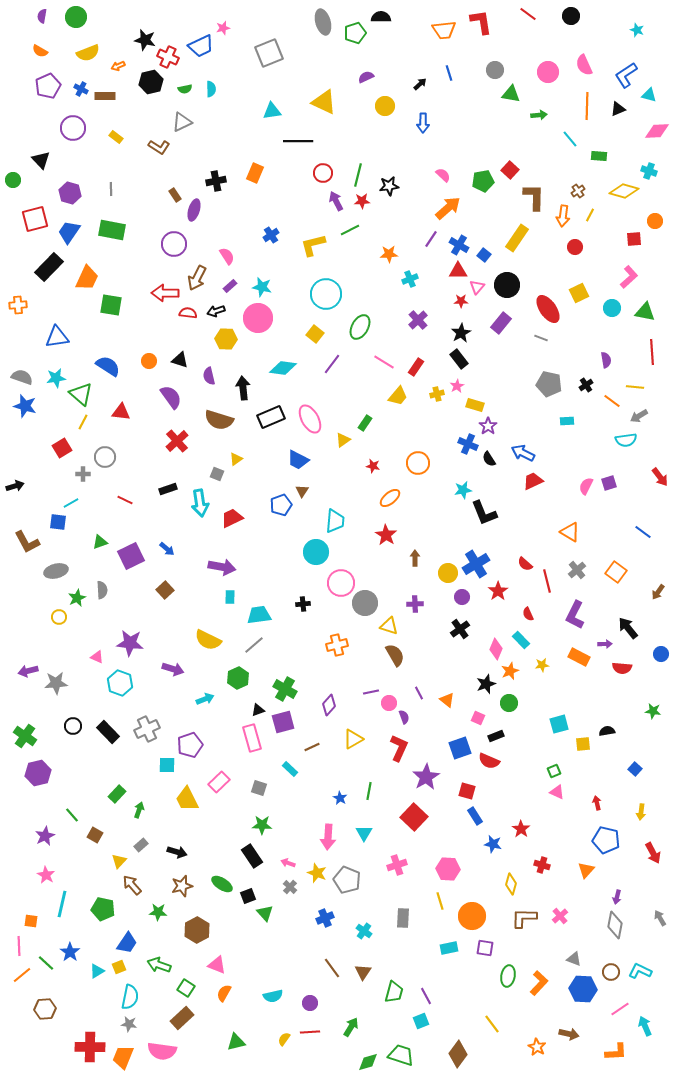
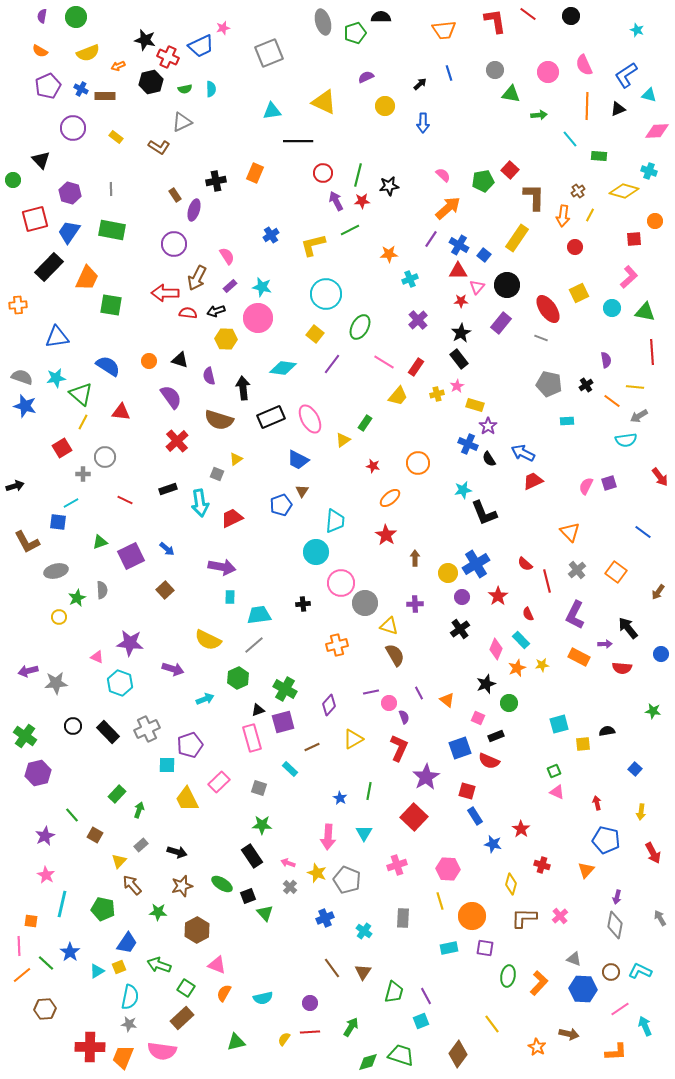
red L-shape at (481, 22): moved 14 px right, 1 px up
orange triangle at (570, 532): rotated 15 degrees clockwise
red star at (498, 591): moved 5 px down
orange star at (510, 671): moved 7 px right, 3 px up
cyan semicircle at (273, 996): moved 10 px left, 2 px down
